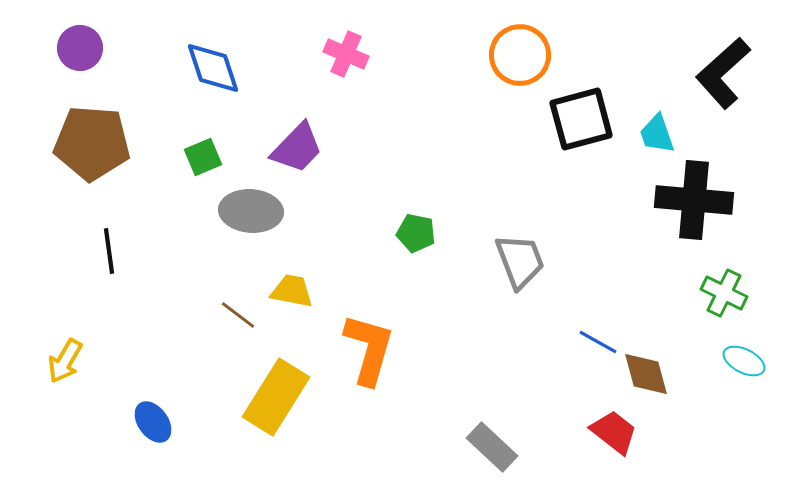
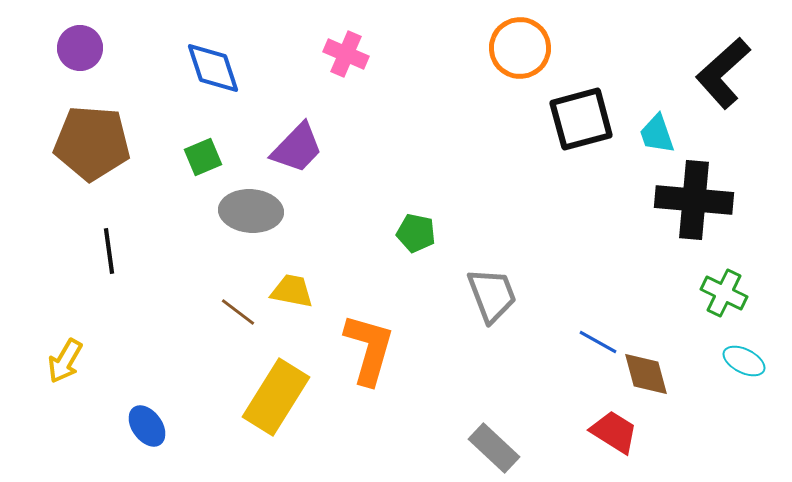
orange circle: moved 7 px up
gray trapezoid: moved 28 px left, 34 px down
brown line: moved 3 px up
blue ellipse: moved 6 px left, 4 px down
red trapezoid: rotated 6 degrees counterclockwise
gray rectangle: moved 2 px right, 1 px down
